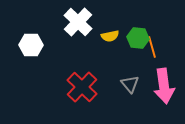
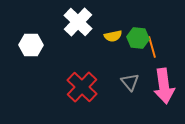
yellow semicircle: moved 3 px right
gray triangle: moved 2 px up
